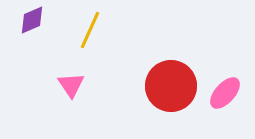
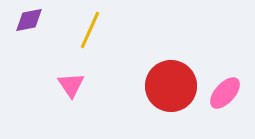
purple diamond: moved 3 px left; rotated 12 degrees clockwise
